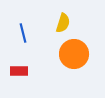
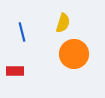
blue line: moved 1 px left, 1 px up
red rectangle: moved 4 px left
